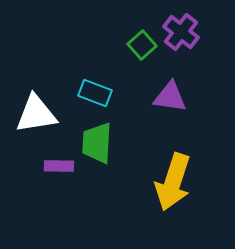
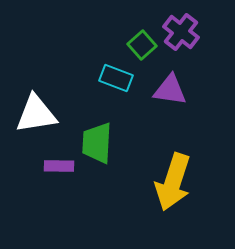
cyan rectangle: moved 21 px right, 15 px up
purple triangle: moved 7 px up
